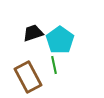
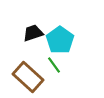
green line: rotated 24 degrees counterclockwise
brown rectangle: rotated 20 degrees counterclockwise
